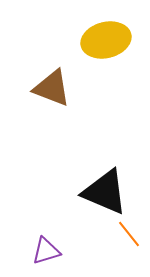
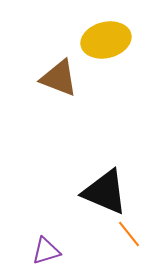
brown triangle: moved 7 px right, 10 px up
